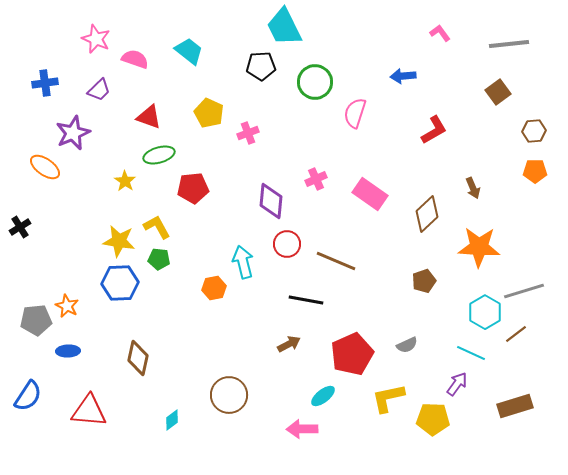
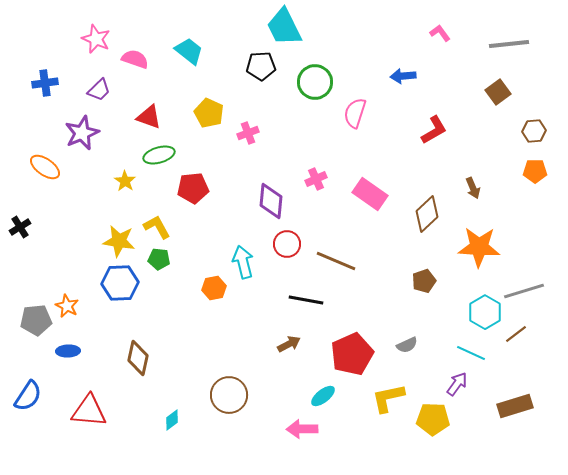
purple star at (73, 133): moved 9 px right
